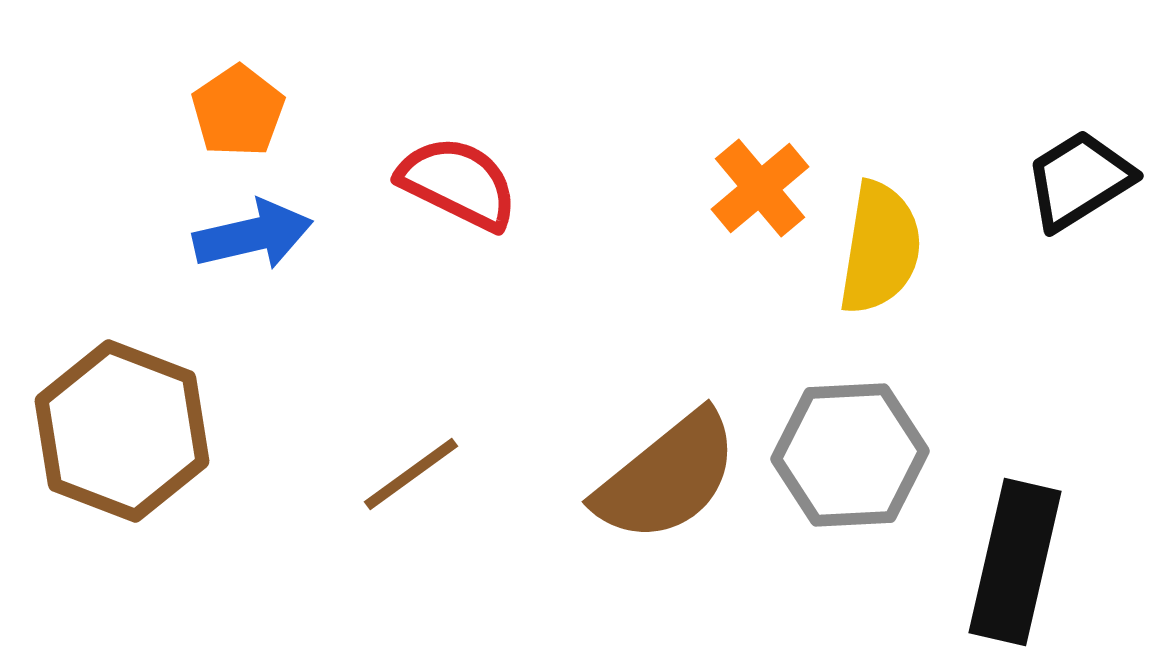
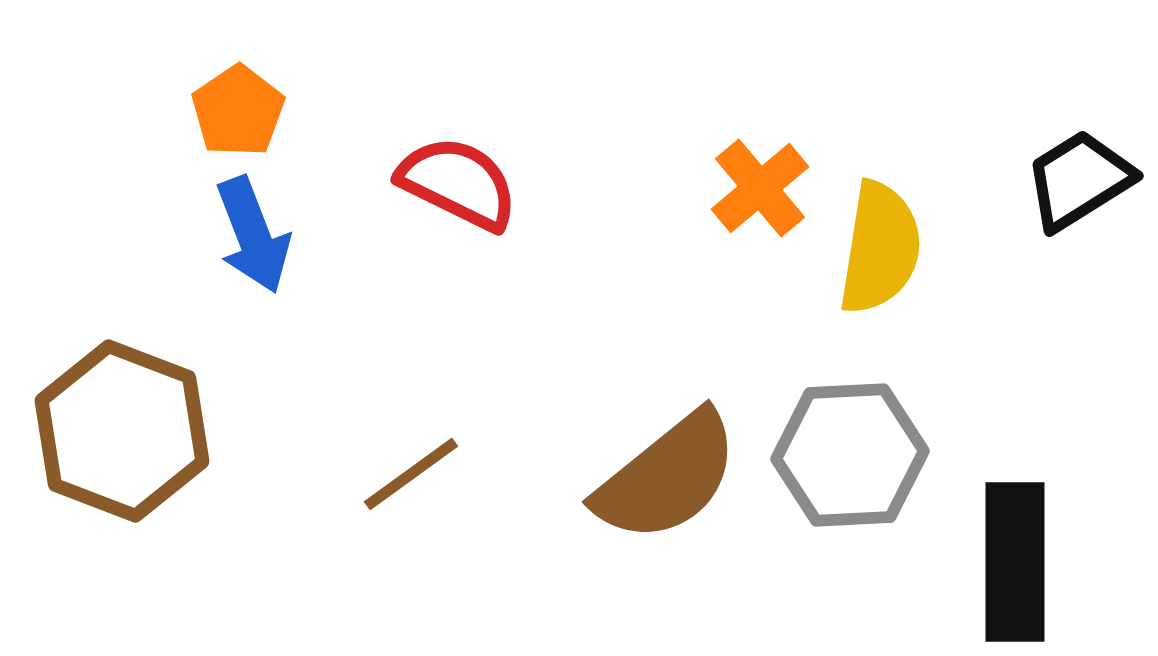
blue arrow: rotated 82 degrees clockwise
black rectangle: rotated 13 degrees counterclockwise
